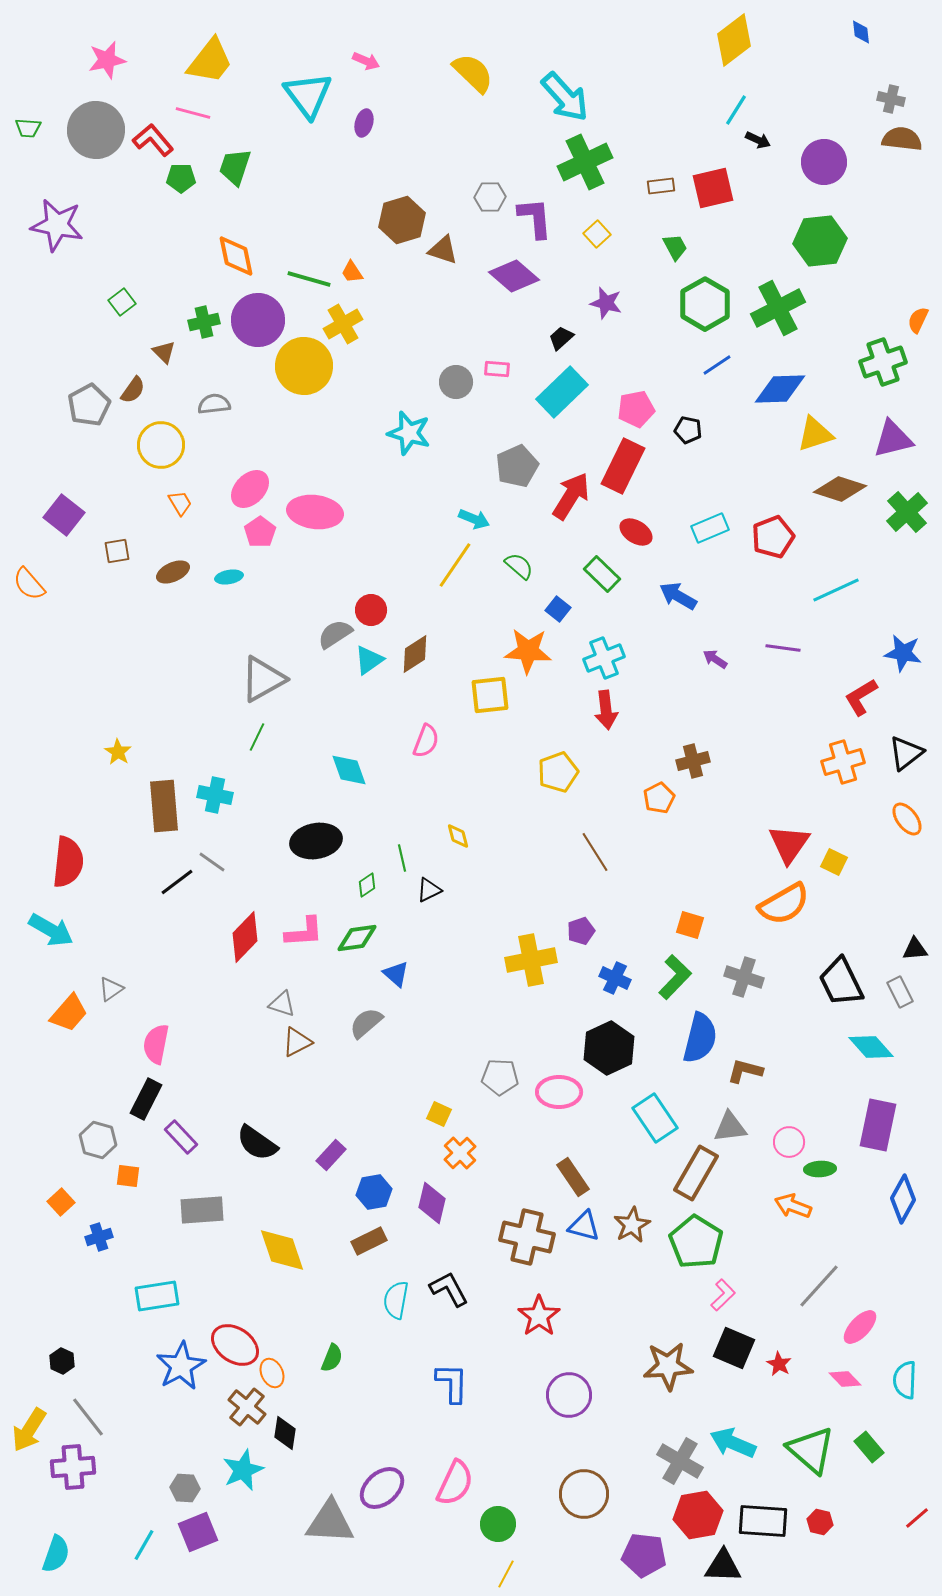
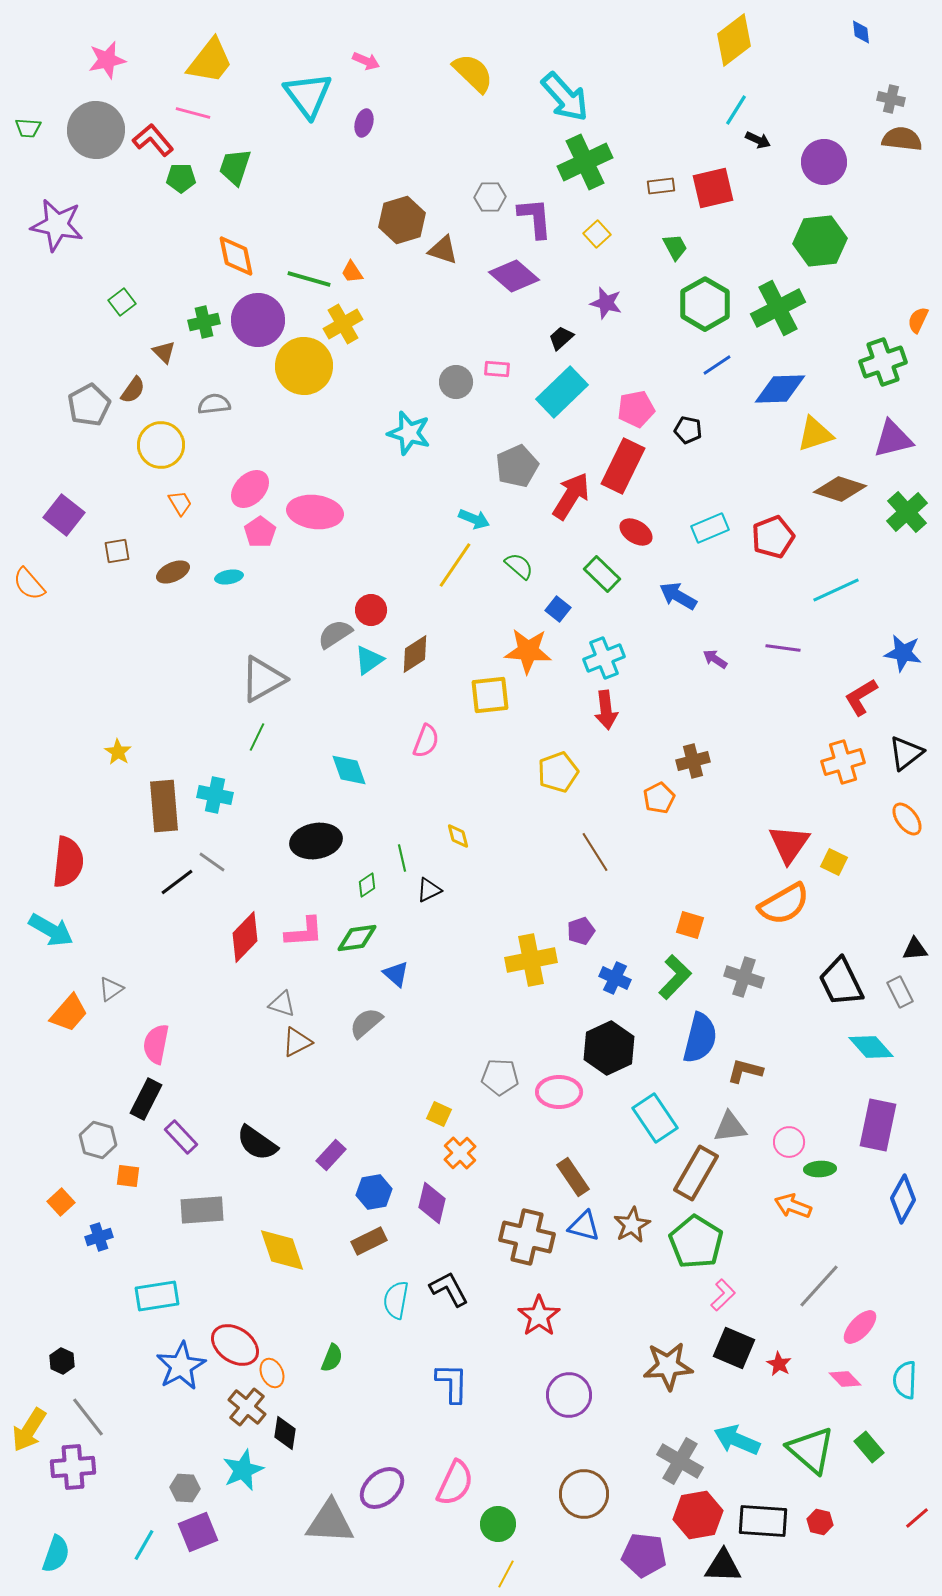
cyan arrow at (733, 1443): moved 4 px right, 3 px up
